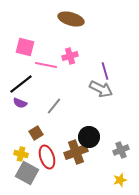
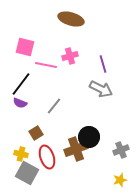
purple line: moved 2 px left, 7 px up
black line: rotated 15 degrees counterclockwise
brown cross: moved 3 px up
